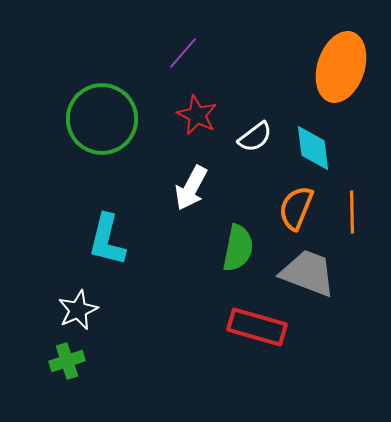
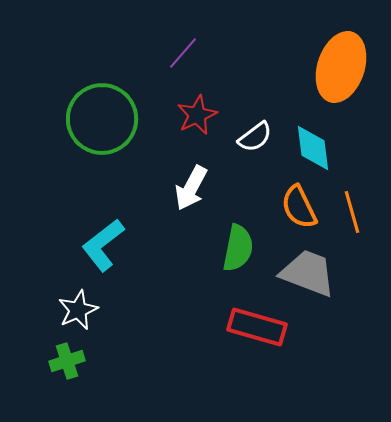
red star: rotated 21 degrees clockwise
orange semicircle: moved 3 px right, 1 px up; rotated 48 degrees counterclockwise
orange line: rotated 15 degrees counterclockwise
cyan L-shape: moved 4 px left, 5 px down; rotated 38 degrees clockwise
